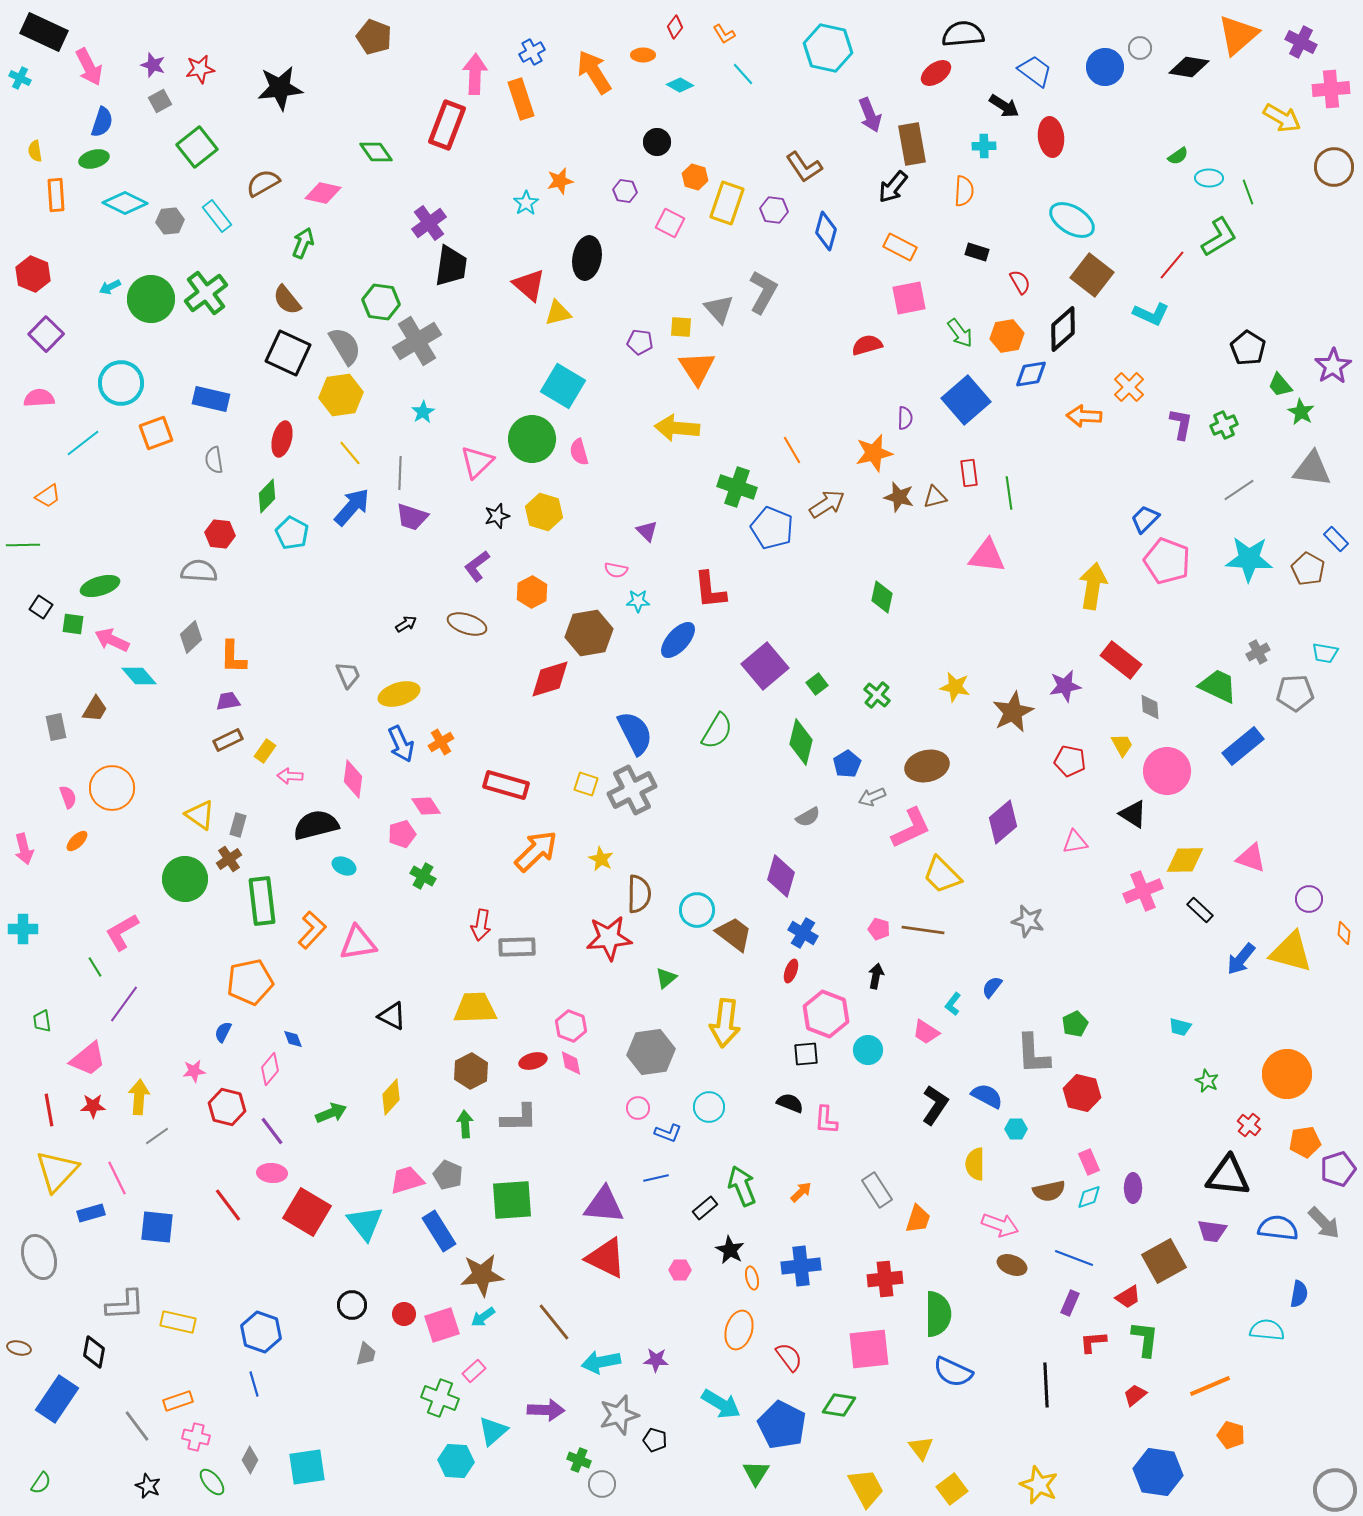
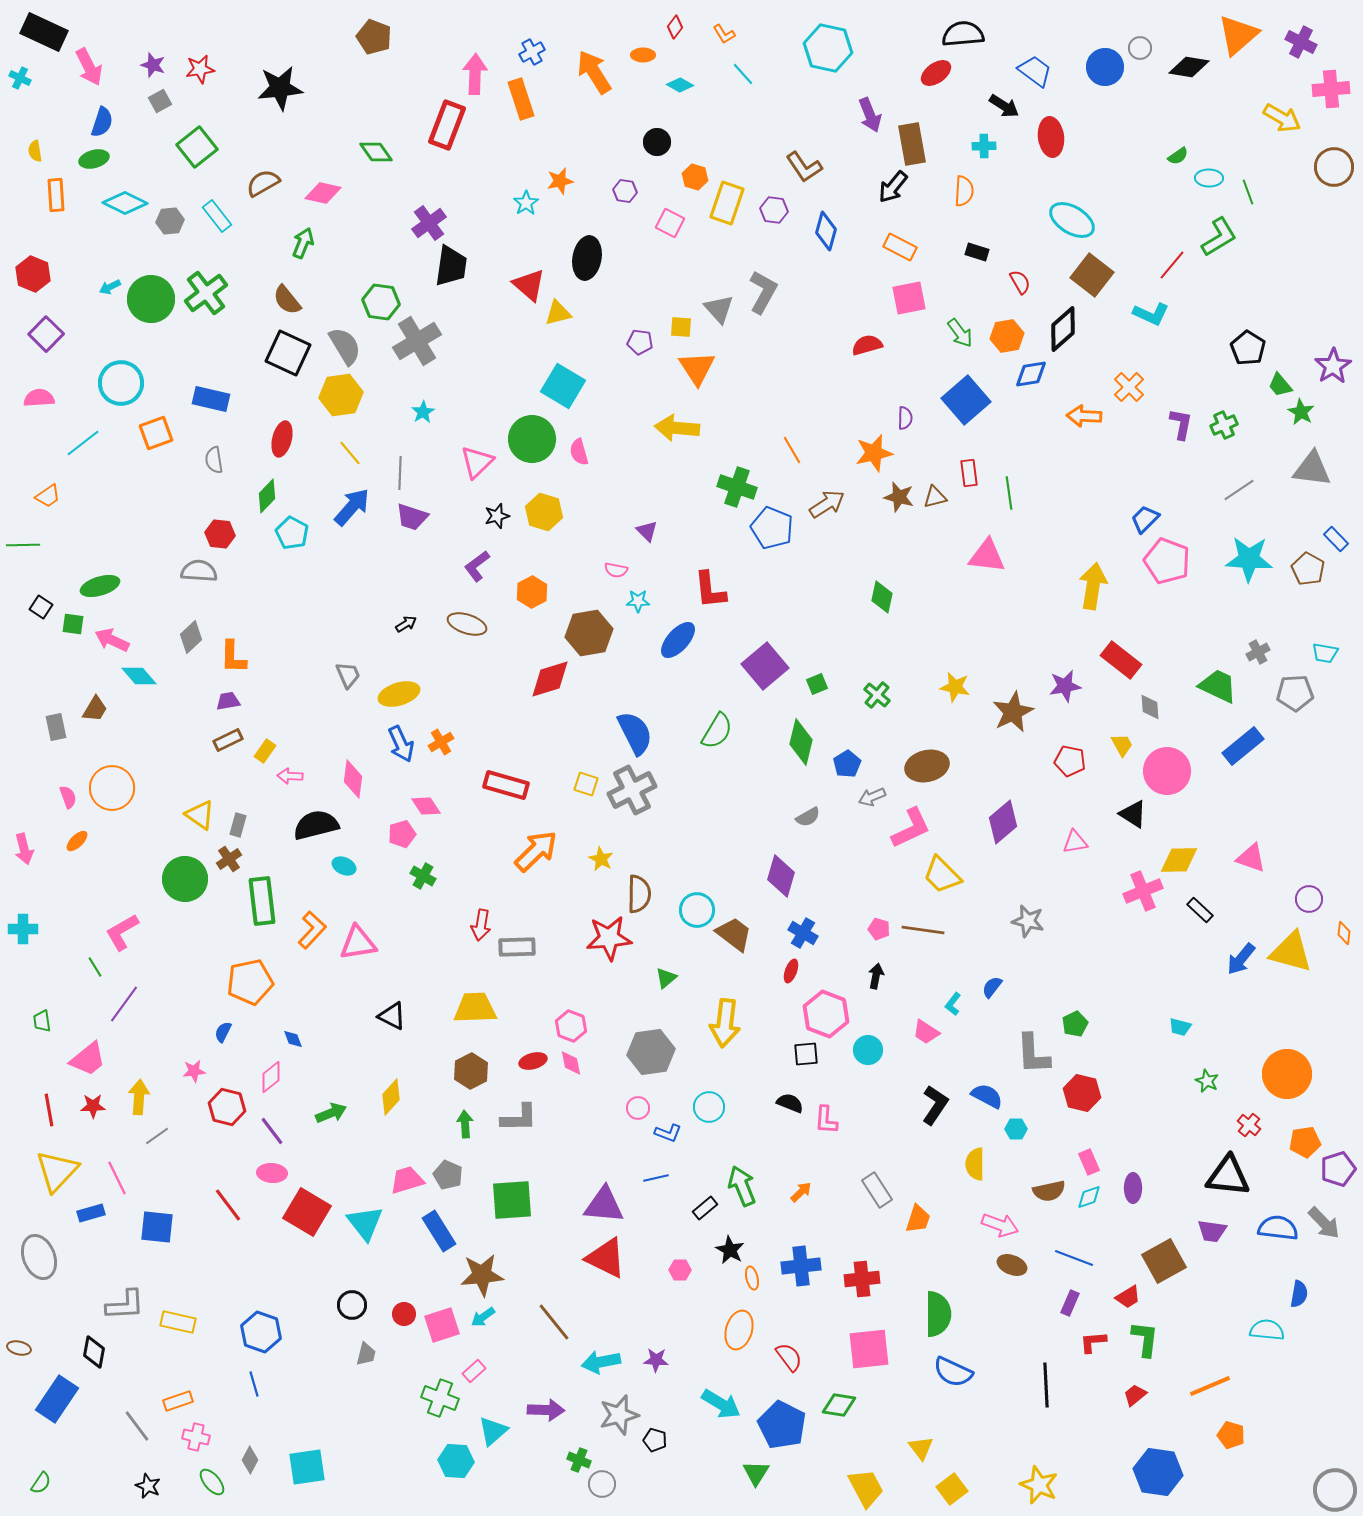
green square at (817, 684): rotated 15 degrees clockwise
yellow diamond at (1185, 860): moved 6 px left
pink diamond at (270, 1069): moved 1 px right, 8 px down; rotated 12 degrees clockwise
red cross at (885, 1279): moved 23 px left
